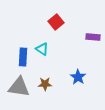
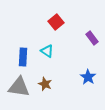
purple rectangle: moved 1 px left, 1 px down; rotated 48 degrees clockwise
cyan triangle: moved 5 px right, 2 px down
blue star: moved 10 px right
brown star: rotated 24 degrees clockwise
